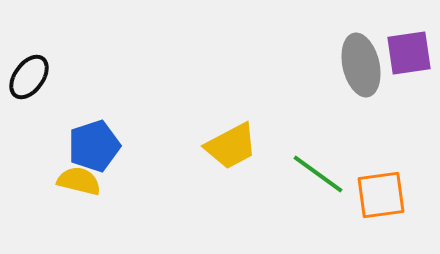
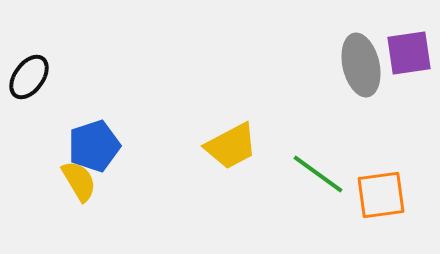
yellow semicircle: rotated 45 degrees clockwise
